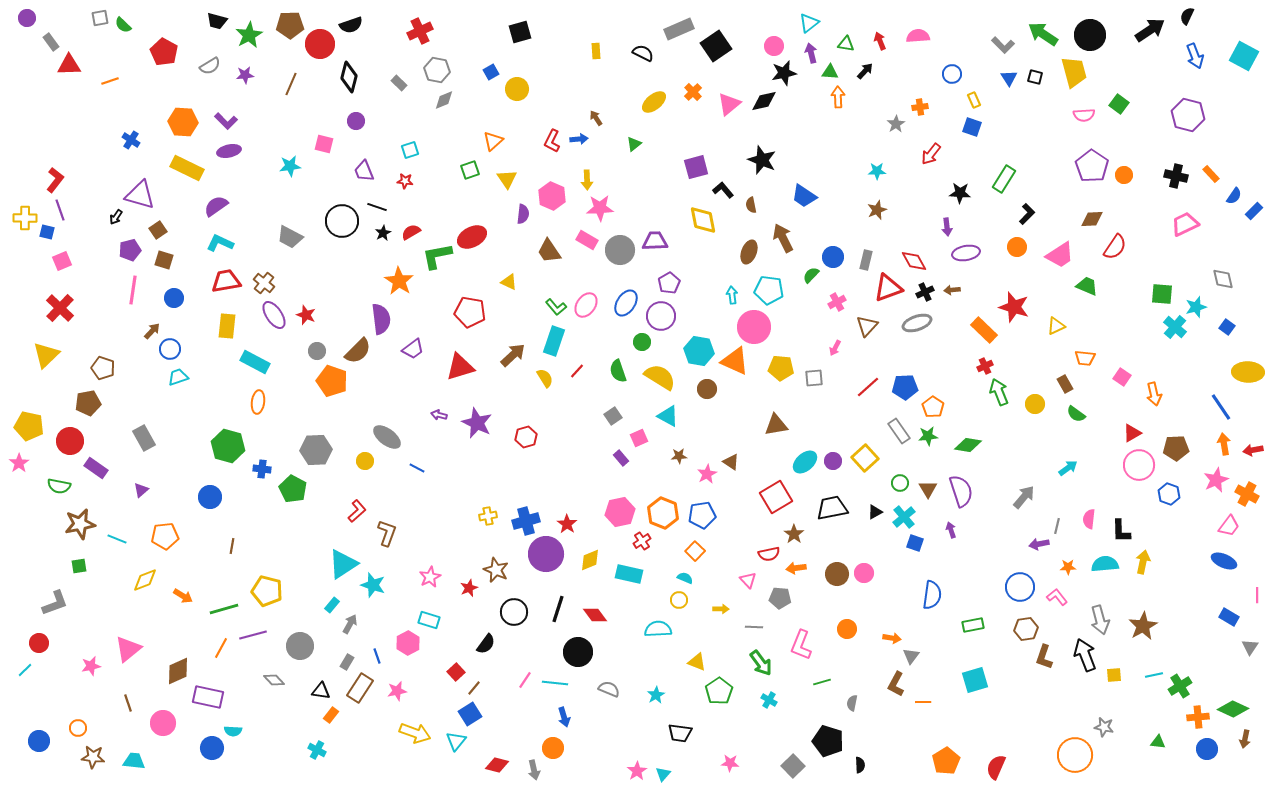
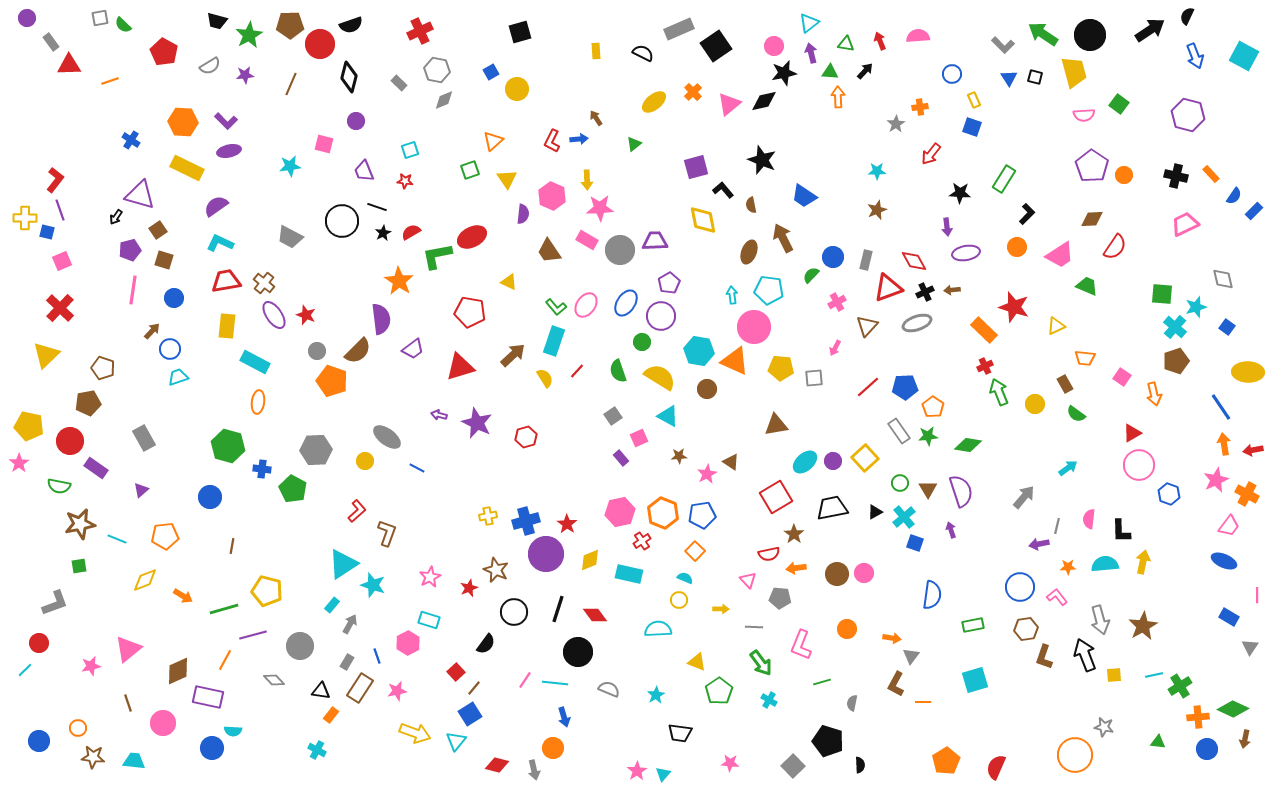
brown pentagon at (1176, 448): moved 87 px up; rotated 15 degrees counterclockwise
orange line at (221, 648): moved 4 px right, 12 px down
